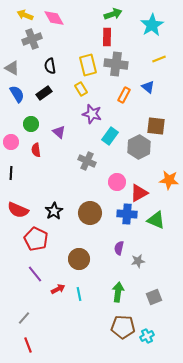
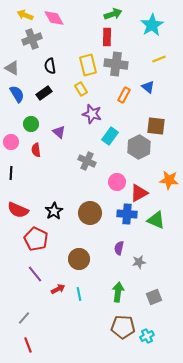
gray star at (138, 261): moved 1 px right, 1 px down
